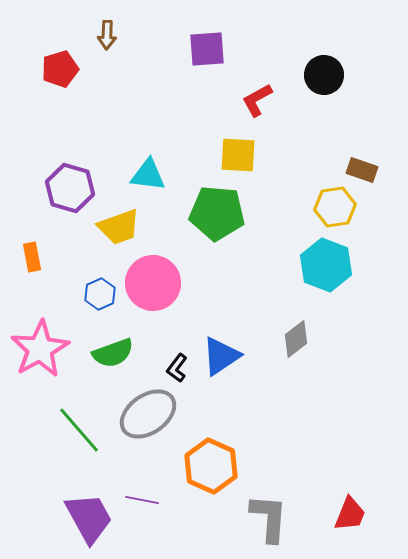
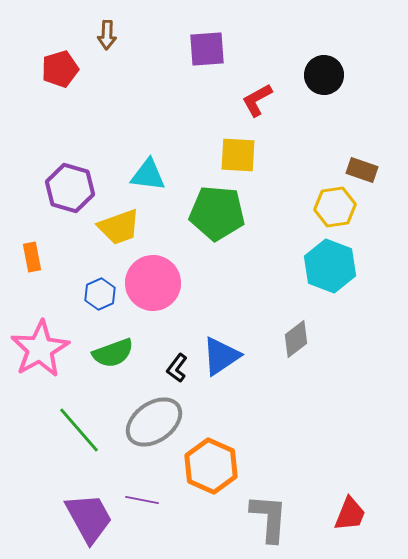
cyan hexagon: moved 4 px right, 1 px down
gray ellipse: moved 6 px right, 8 px down
